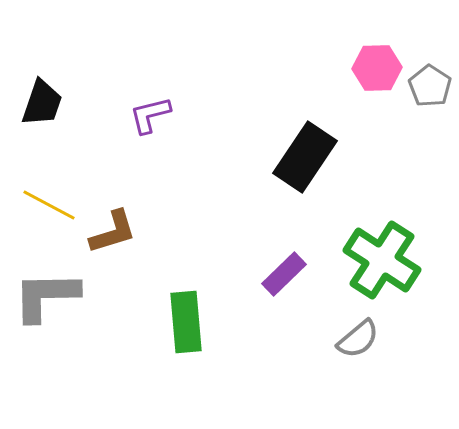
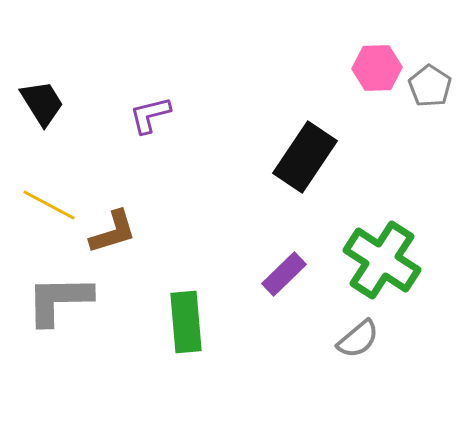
black trapezoid: rotated 51 degrees counterclockwise
gray L-shape: moved 13 px right, 4 px down
